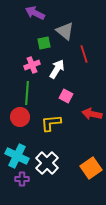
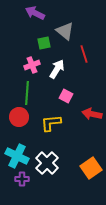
red circle: moved 1 px left
